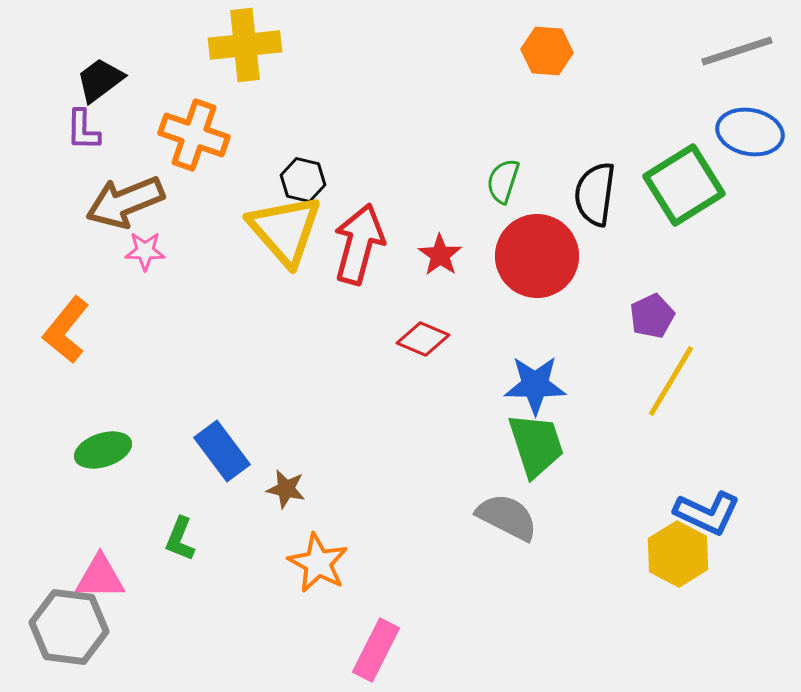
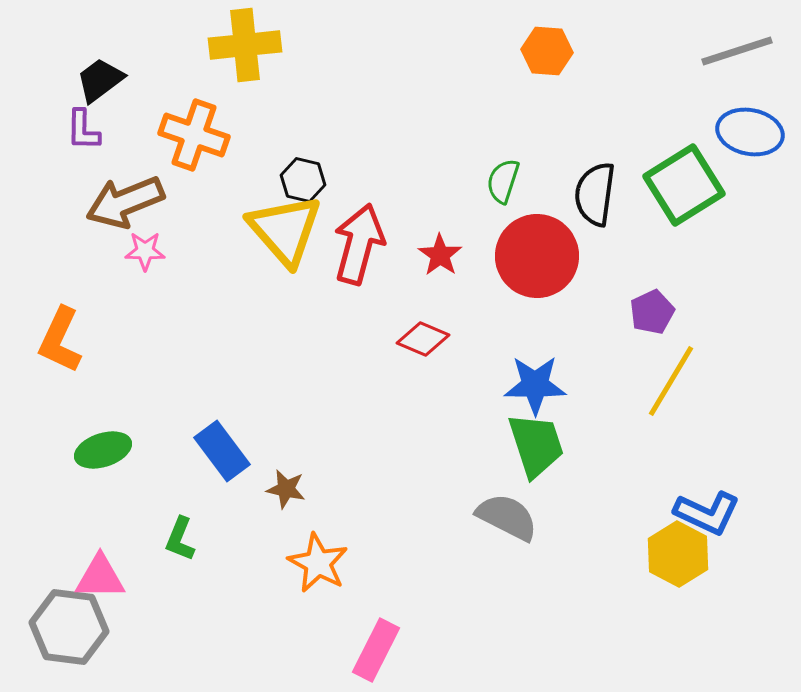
purple pentagon: moved 4 px up
orange L-shape: moved 6 px left, 10 px down; rotated 14 degrees counterclockwise
